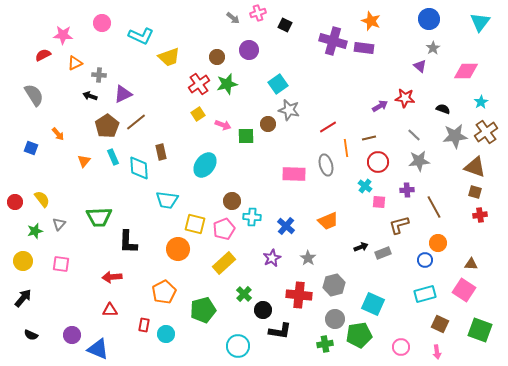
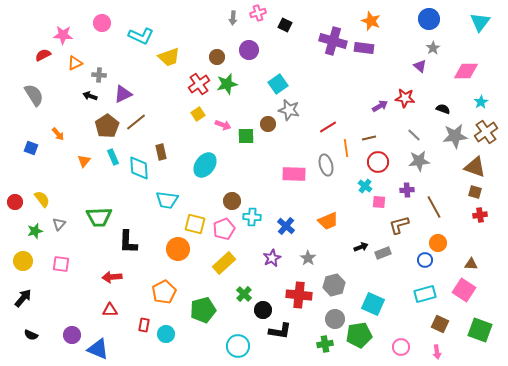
gray arrow at (233, 18): rotated 56 degrees clockwise
